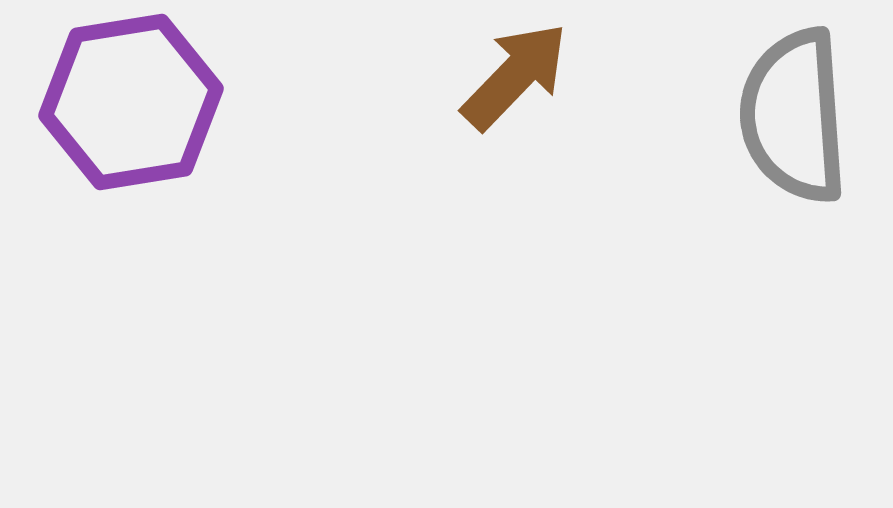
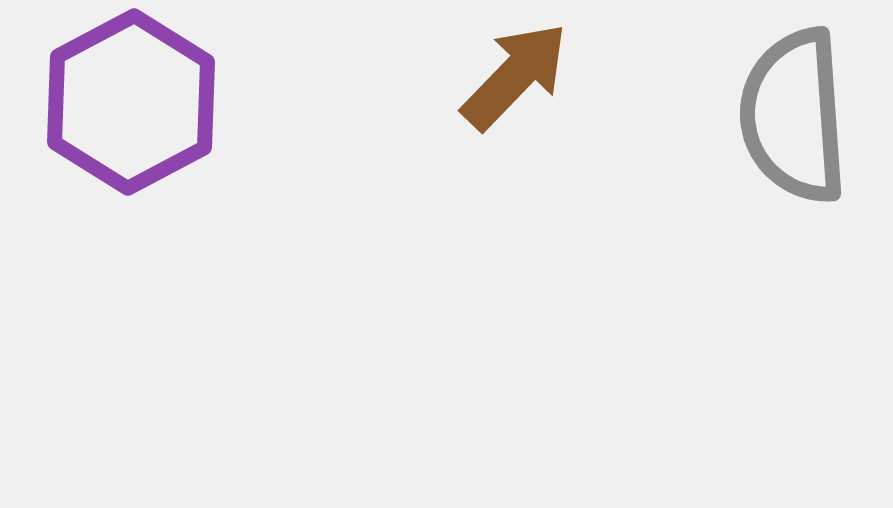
purple hexagon: rotated 19 degrees counterclockwise
